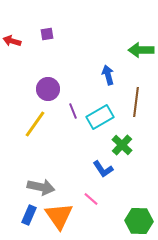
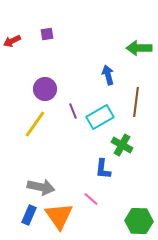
red arrow: rotated 42 degrees counterclockwise
green arrow: moved 2 px left, 2 px up
purple circle: moved 3 px left
green cross: rotated 15 degrees counterclockwise
blue L-shape: rotated 40 degrees clockwise
